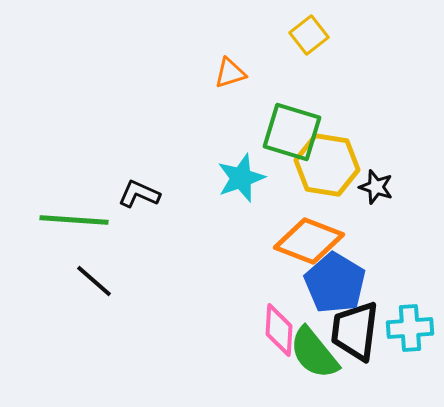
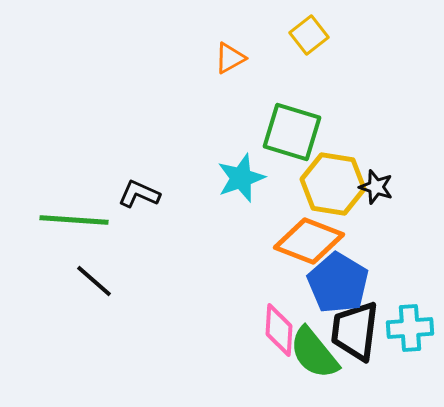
orange triangle: moved 15 px up; rotated 12 degrees counterclockwise
yellow hexagon: moved 6 px right, 19 px down
blue pentagon: moved 3 px right
